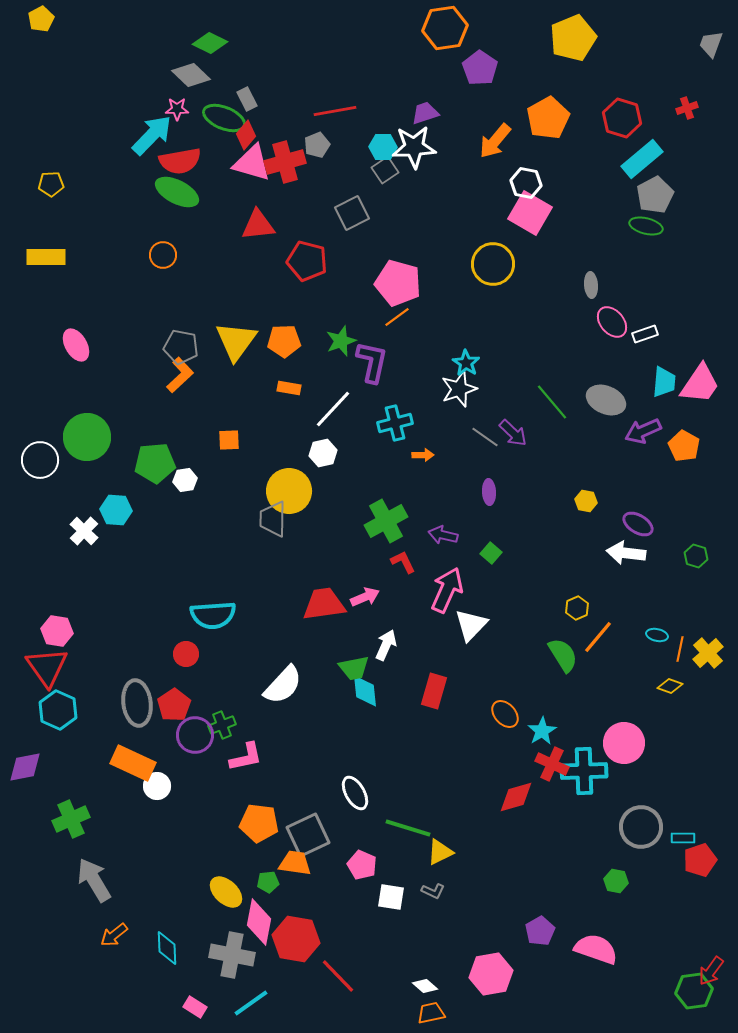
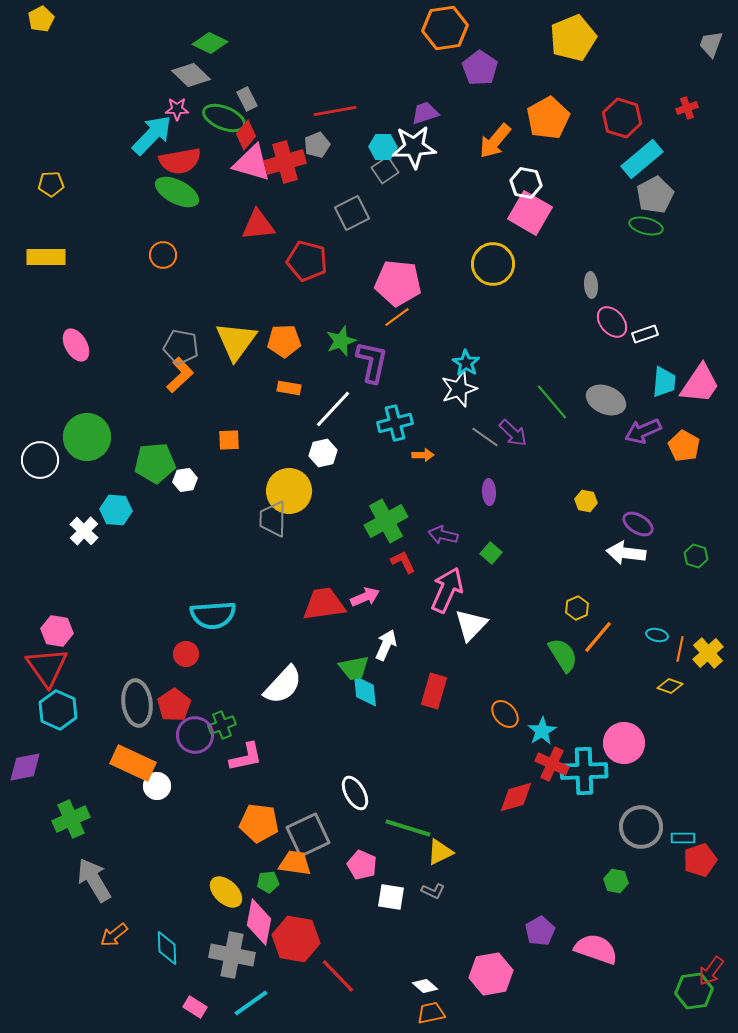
pink pentagon at (398, 283): rotated 9 degrees counterclockwise
